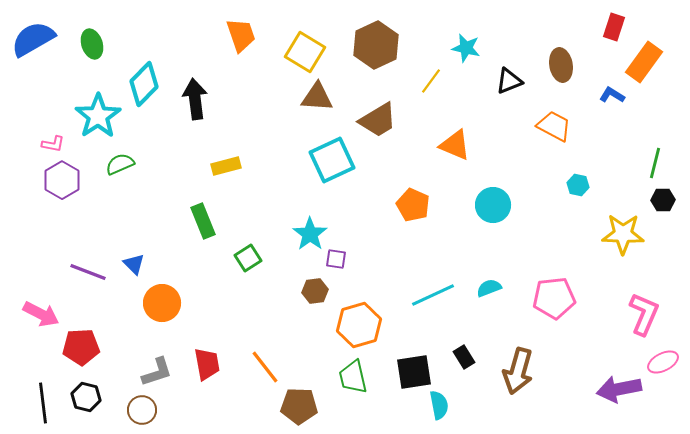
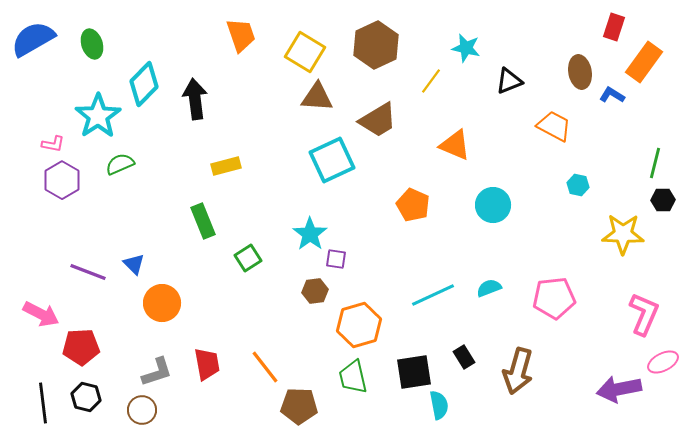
brown ellipse at (561, 65): moved 19 px right, 7 px down
